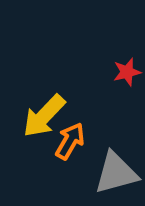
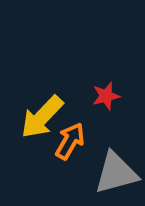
red star: moved 21 px left, 24 px down
yellow arrow: moved 2 px left, 1 px down
